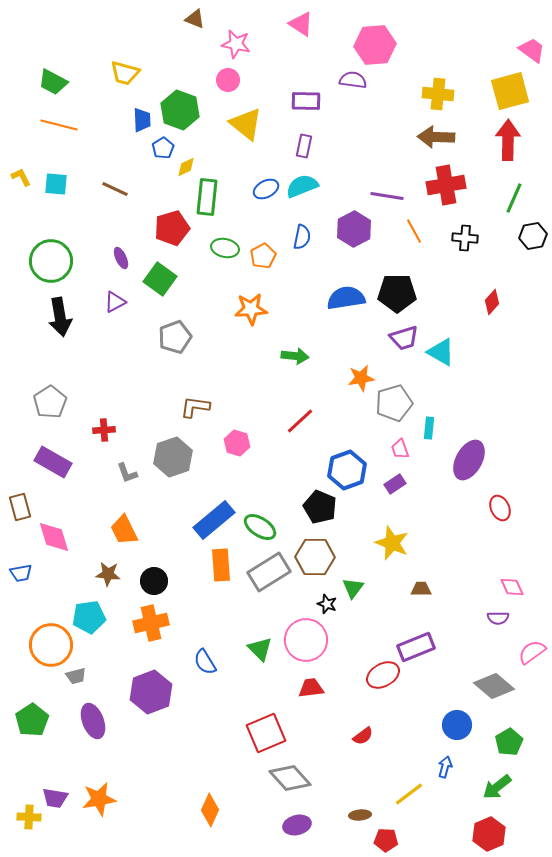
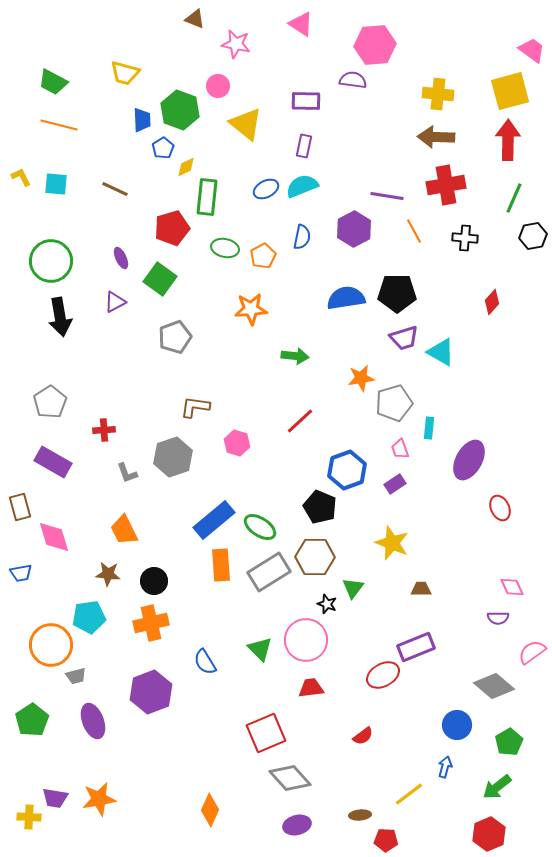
pink circle at (228, 80): moved 10 px left, 6 px down
